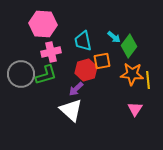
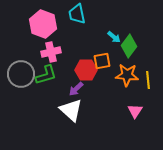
pink hexagon: rotated 16 degrees clockwise
cyan trapezoid: moved 6 px left, 27 px up
red hexagon: rotated 15 degrees clockwise
orange star: moved 5 px left, 1 px down
pink triangle: moved 2 px down
